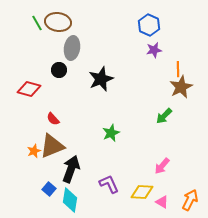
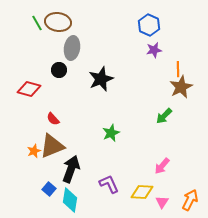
pink triangle: rotated 32 degrees clockwise
